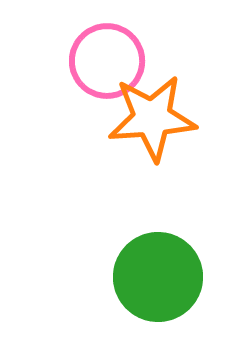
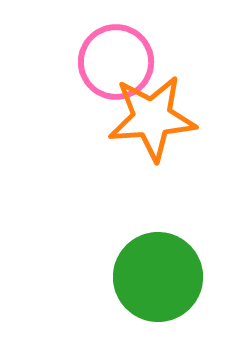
pink circle: moved 9 px right, 1 px down
